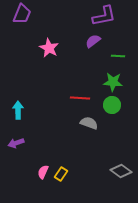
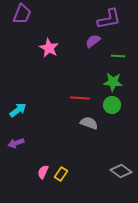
purple L-shape: moved 5 px right, 3 px down
cyan arrow: rotated 54 degrees clockwise
